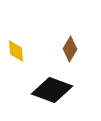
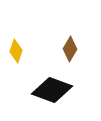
yellow diamond: rotated 25 degrees clockwise
